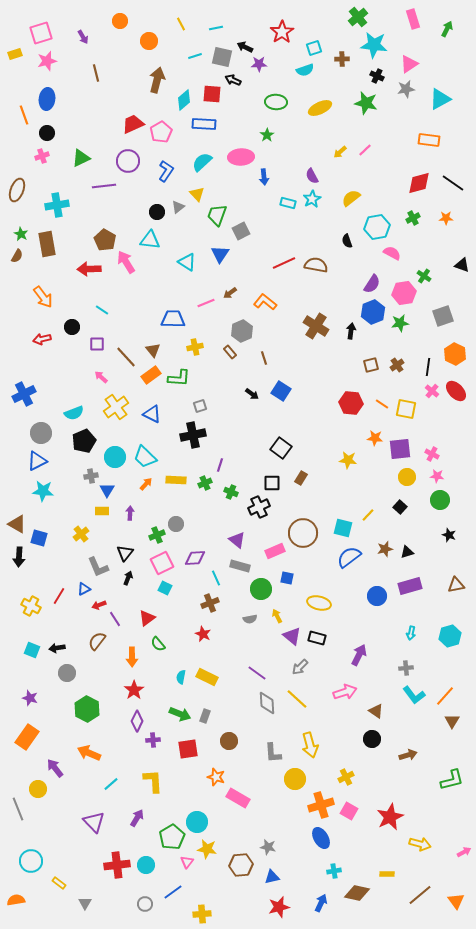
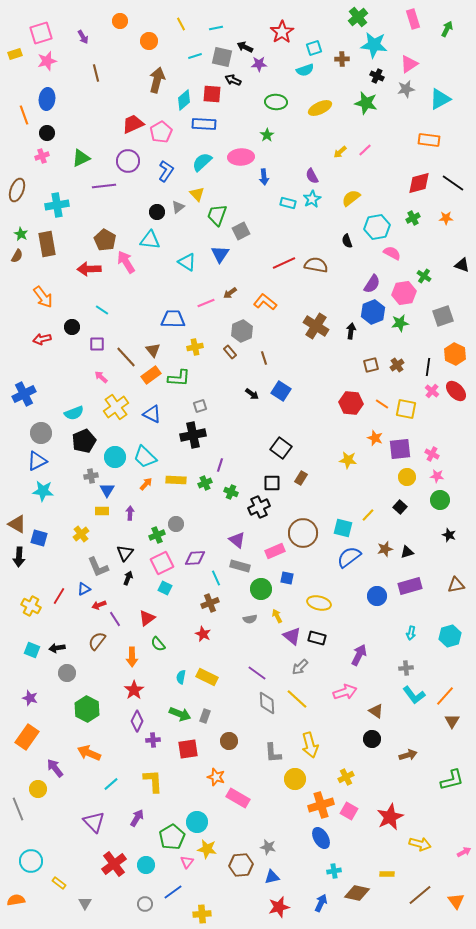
orange star at (375, 438): rotated 14 degrees clockwise
red cross at (117, 865): moved 3 px left, 1 px up; rotated 30 degrees counterclockwise
